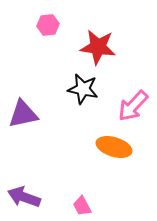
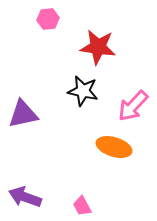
pink hexagon: moved 6 px up
black star: moved 2 px down
purple arrow: moved 1 px right
